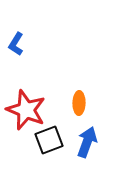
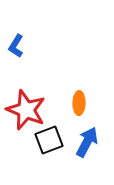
blue L-shape: moved 2 px down
blue arrow: rotated 8 degrees clockwise
